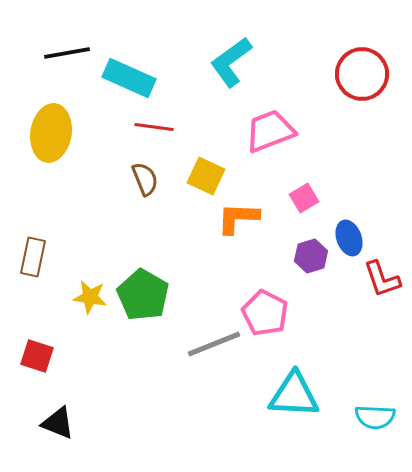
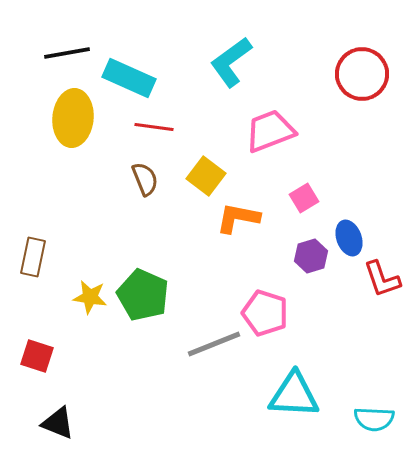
yellow ellipse: moved 22 px right, 15 px up; rotated 4 degrees counterclockwise
yellow square: rotated 12 degrees clockwise
orange L-shape: rotated 9 degrees clockwise
green pentagon: rotated 6 degrees counterclockwise
pink pentagon: rotated 9 degrees counterclockwise
cyan semicircle: moved 1 px left, 2 px down
